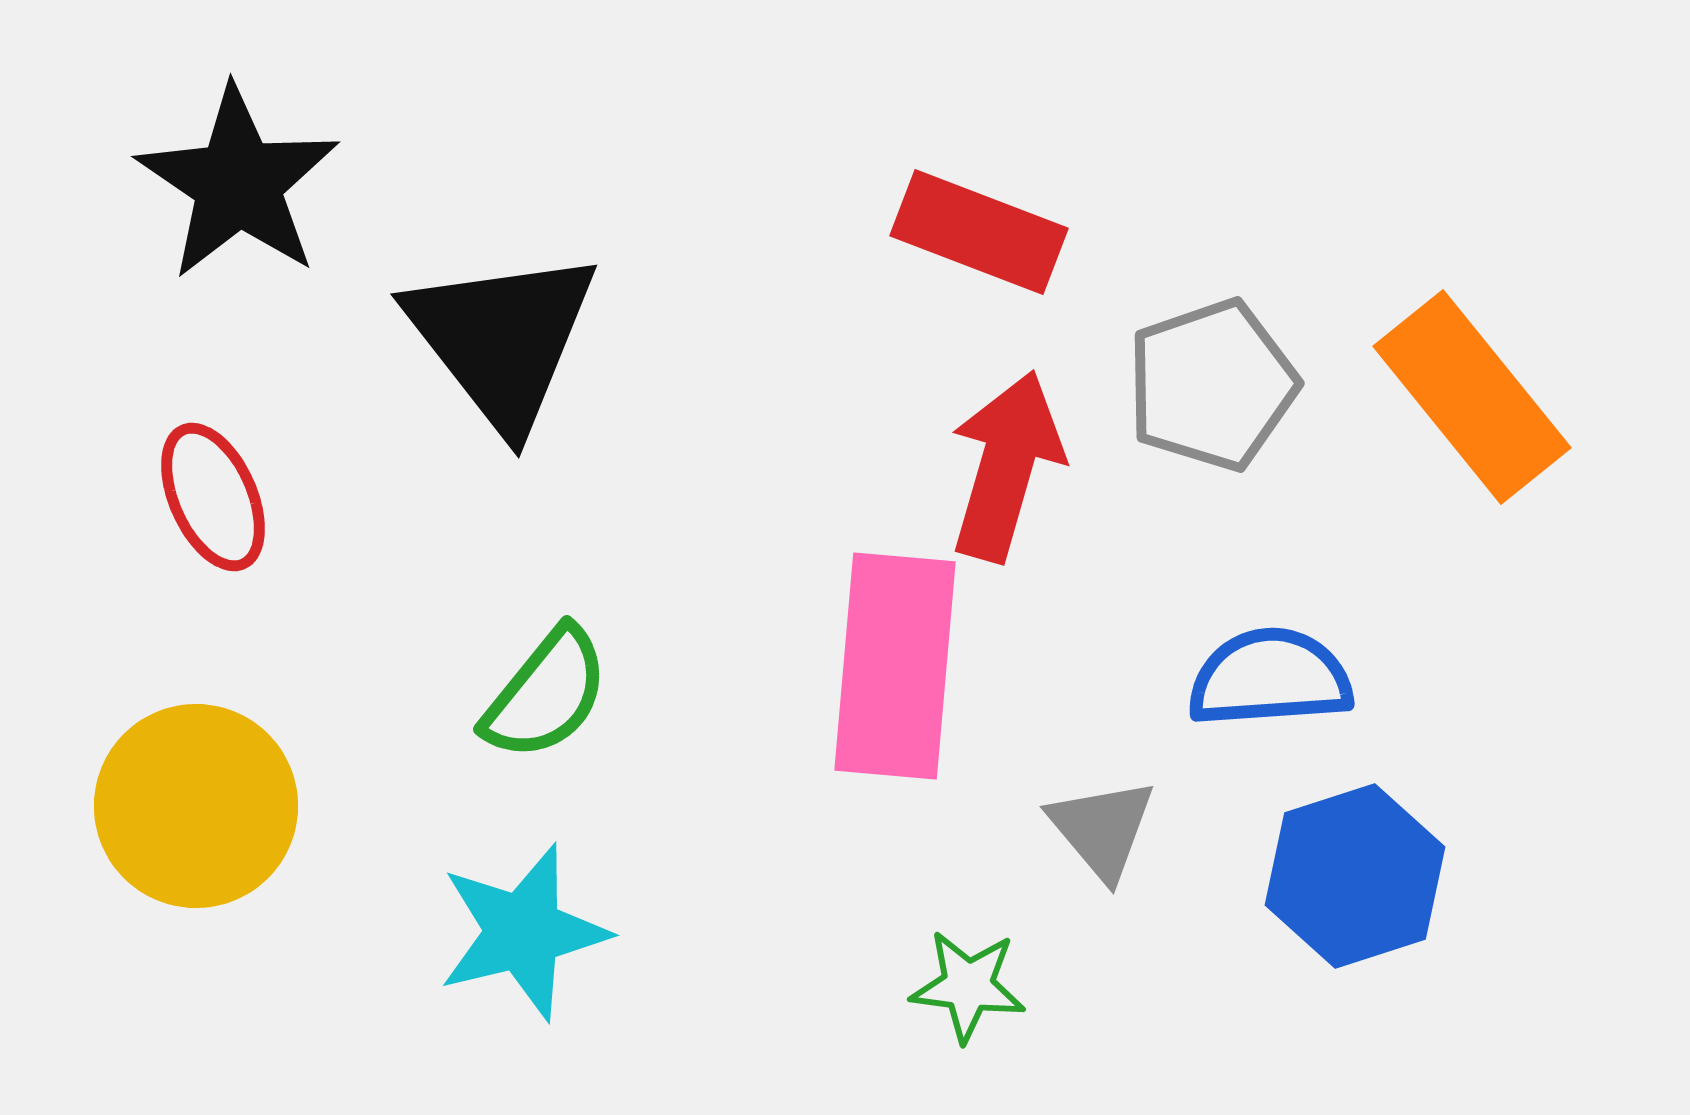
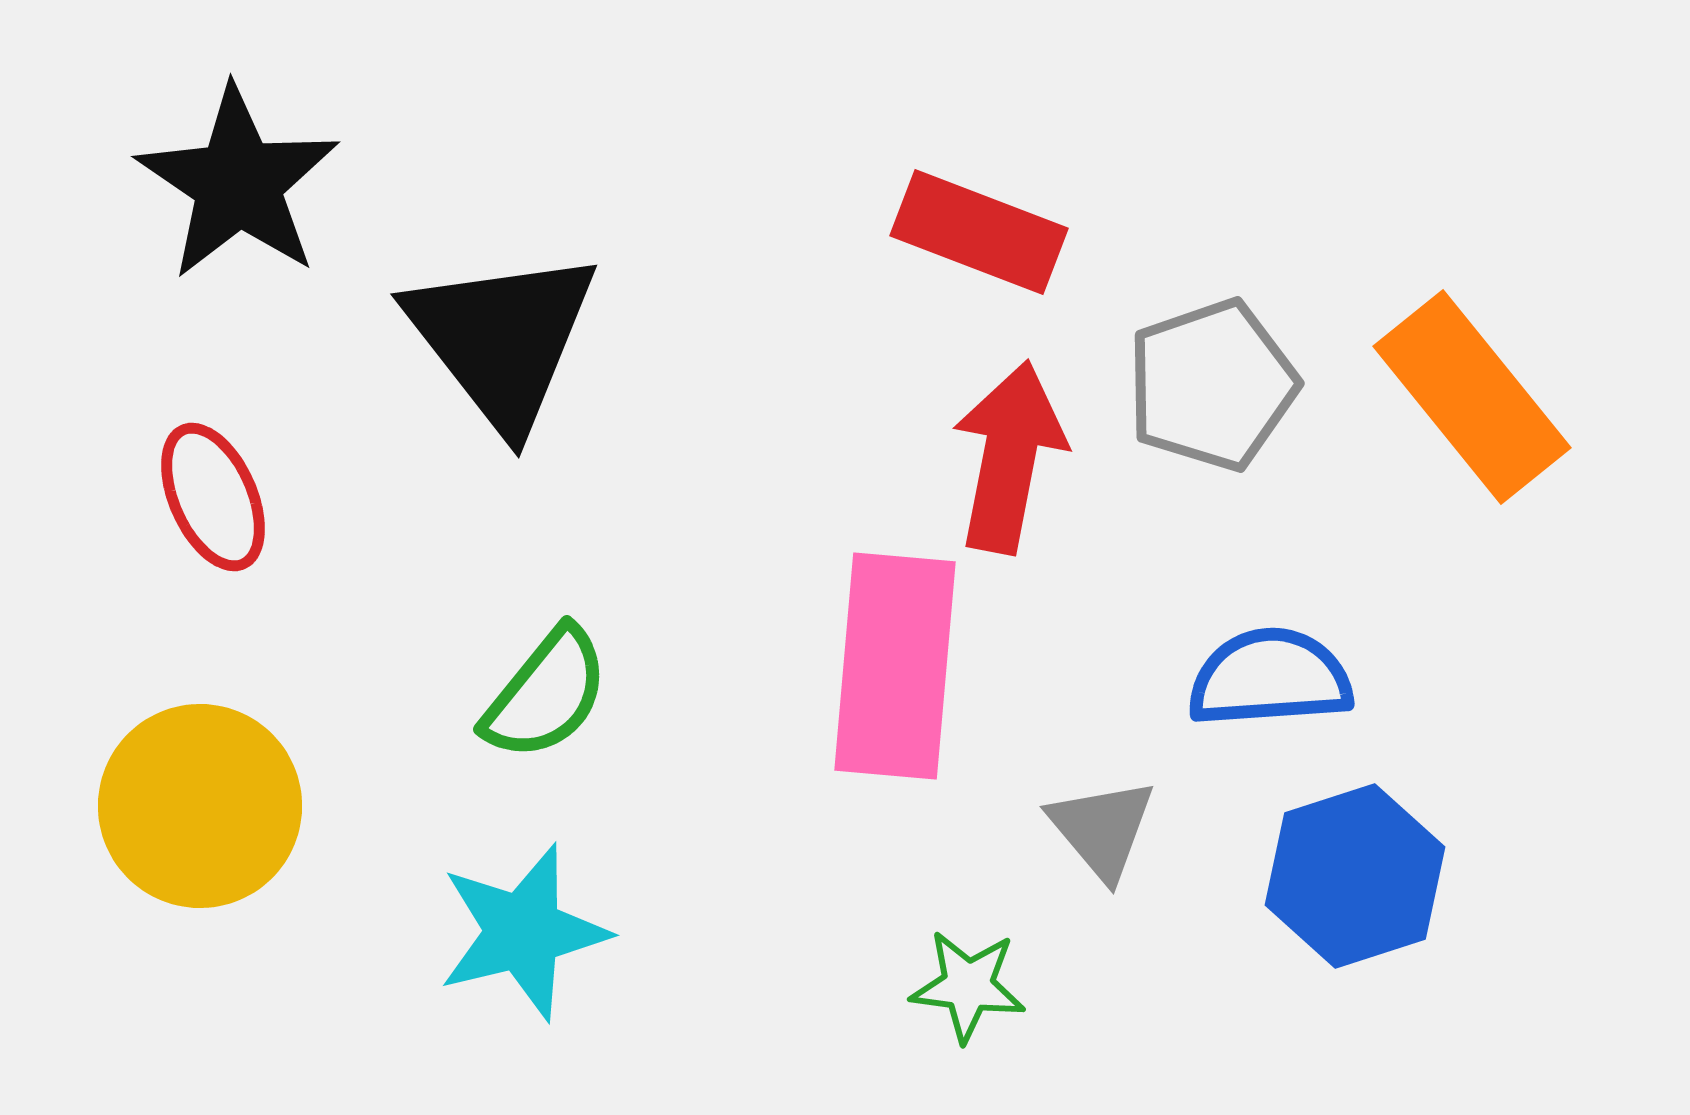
red arrow: moved 3 px right, 9 px up; rotated 5 degrees counterclockwise
yellow circle: moved 4 px right
